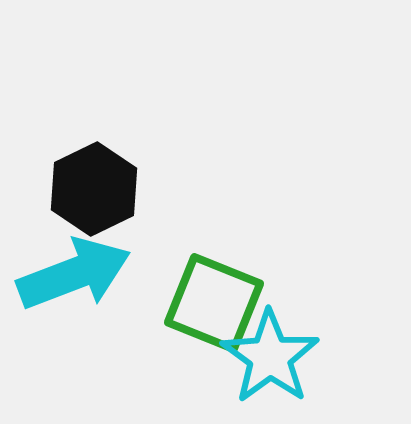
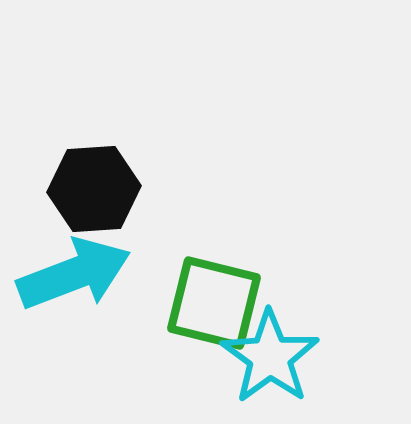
black hexagon: rotated 22 degrees clockwise
green square: rotated 8 degrees counterclockwise
